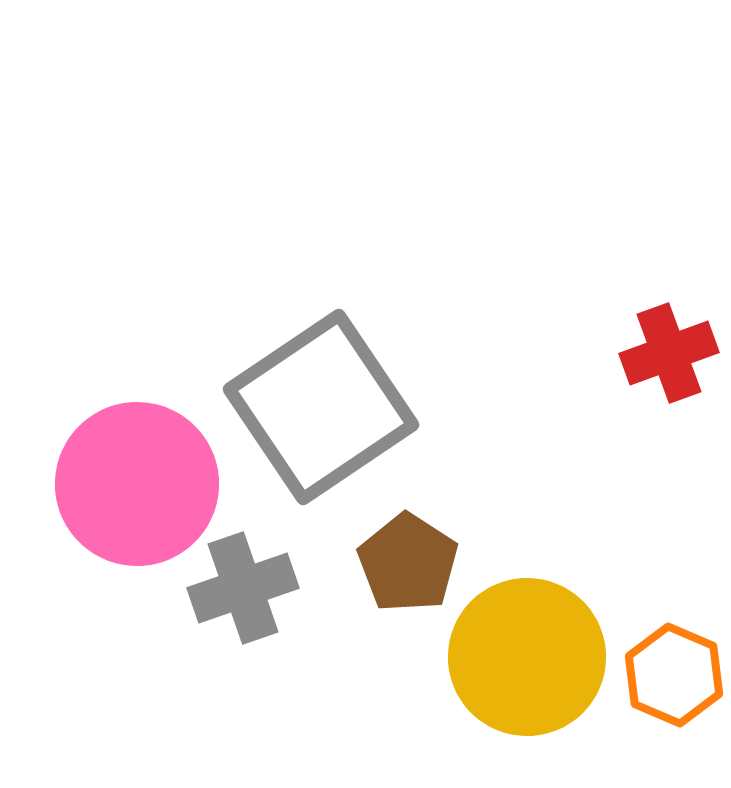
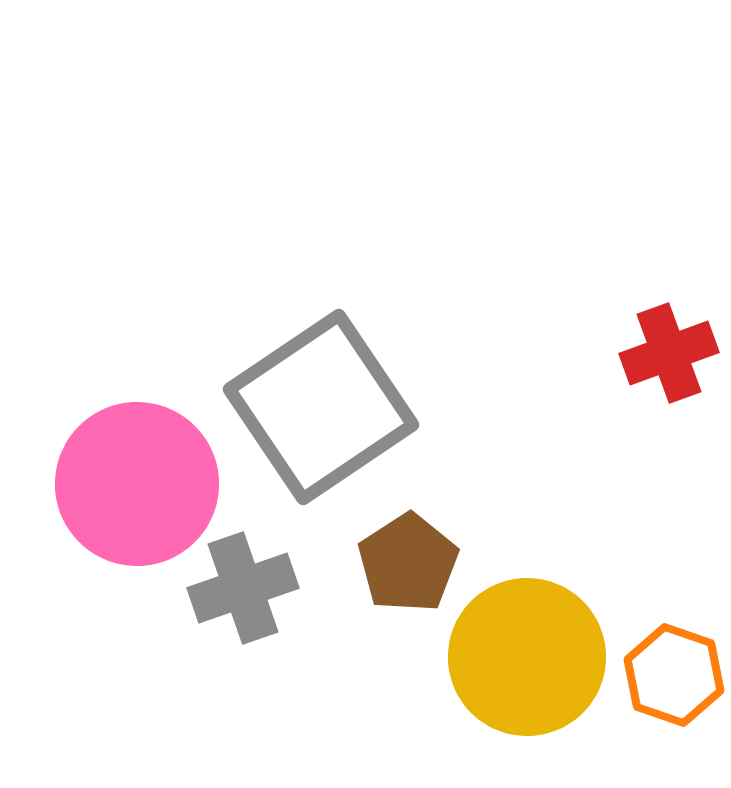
brown pentagon: rotated 6 degrees clockwise
orange hexagon: rotated 4 degrees counterclockwise
